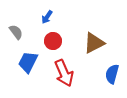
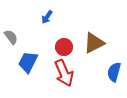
gray semicircle: moved 5 px left, 5 px down
red circle: moved 11 px right, 6 px down
blue semicircle: moved 2 px right, 2 px up
